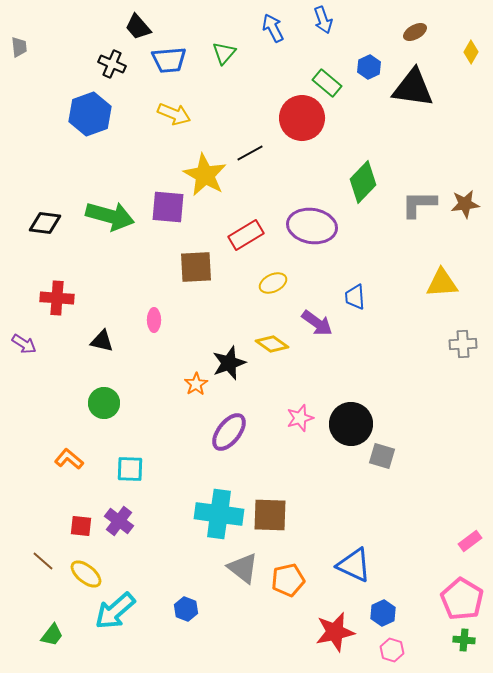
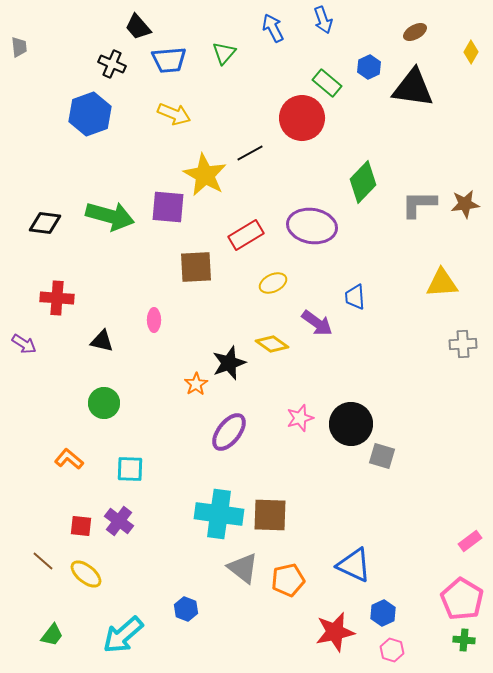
cyan arrow at (115, 611): moved 8 px right, 24 px down
